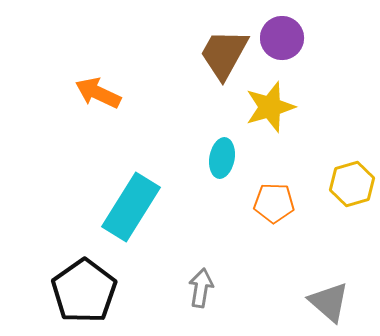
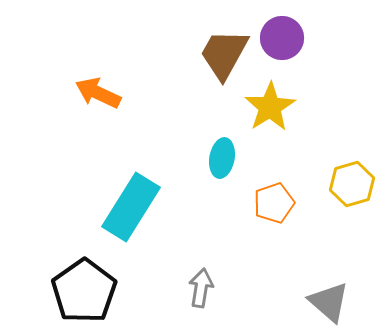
yellow star: rotated 15 degrees counterclockwise
orange pentagon: rotated 21 degrees counterclockwise
